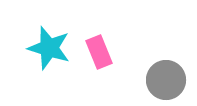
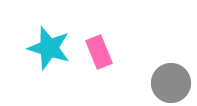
gray circle: moved 5 px right, 3 px down
